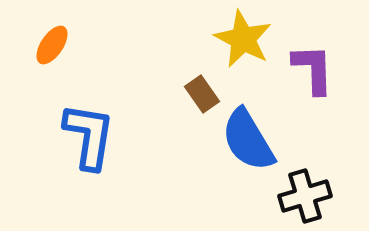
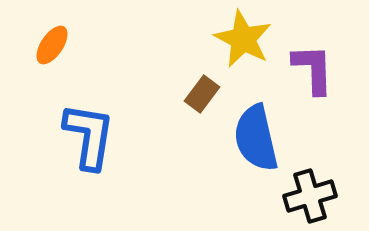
brown rectangle: rotated 72 degrees clockwise
blue semicircle: moved 8 px right, 2 px up; rotated 18 degrees clockwise
black cross: moved 5 px right
